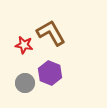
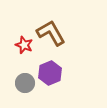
red star: rotated 12 degrees clockwise
purple hexagon: rotated 15 degrees clockwise
